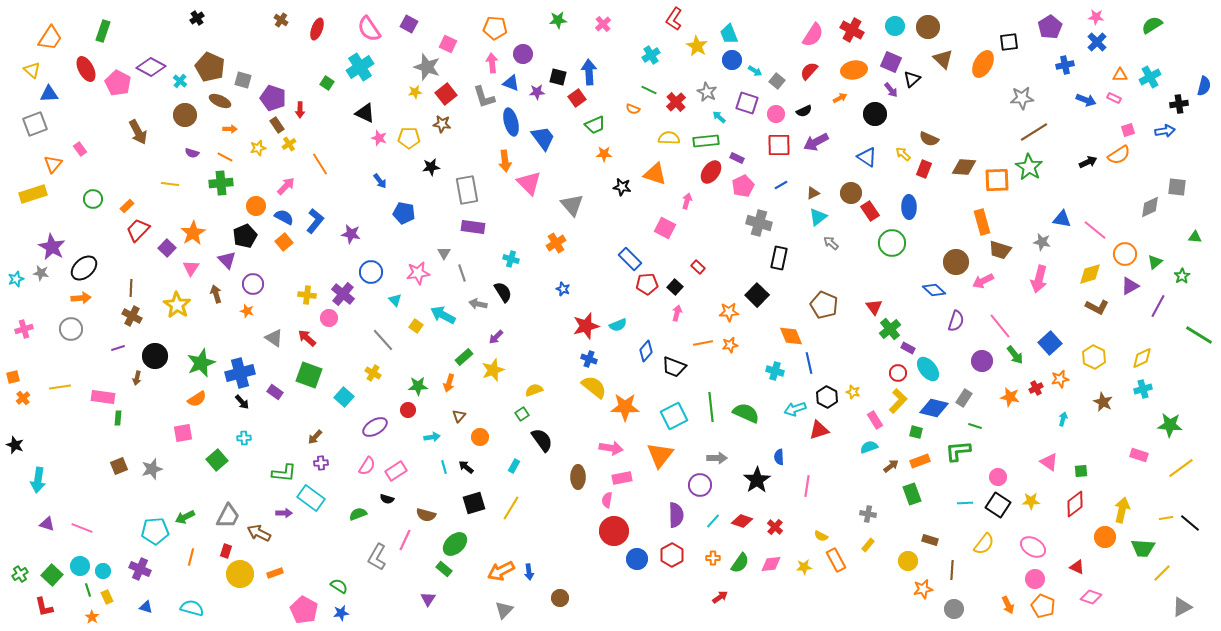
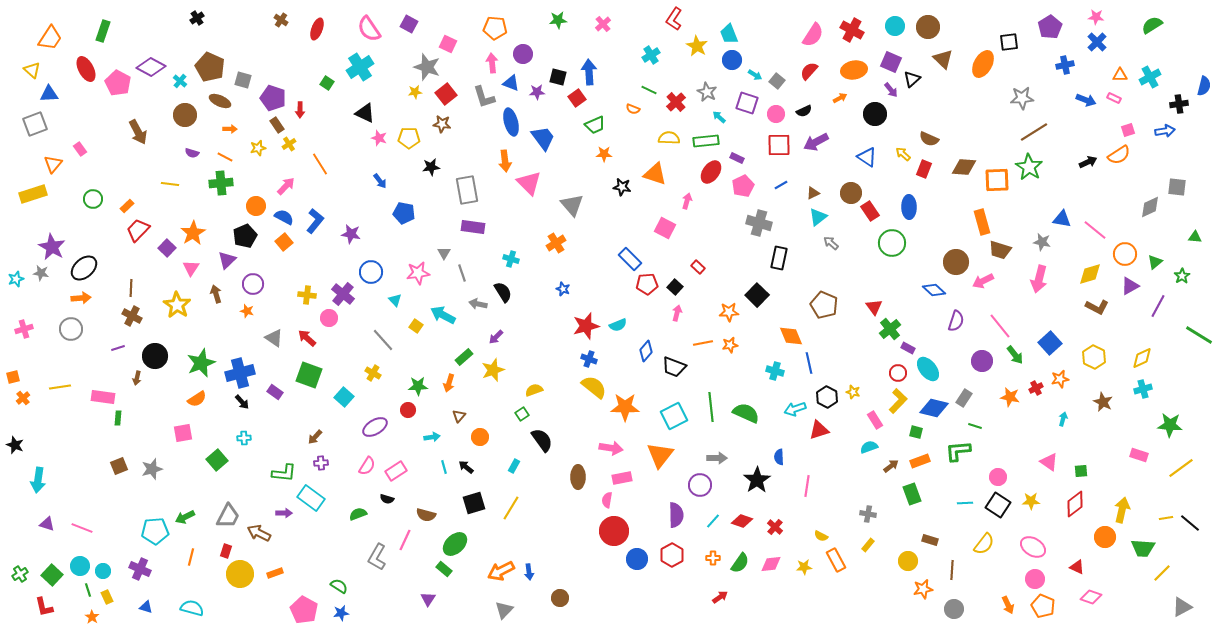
cyan arrow at (755, 71): moved 4 px down
purple triangle at (227, 260): rotated 30 degrees clockwise
